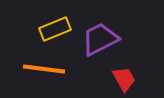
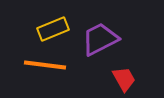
yellow rectangle: moved 2 px left
orange line: moved 1 px right, 4 px up
